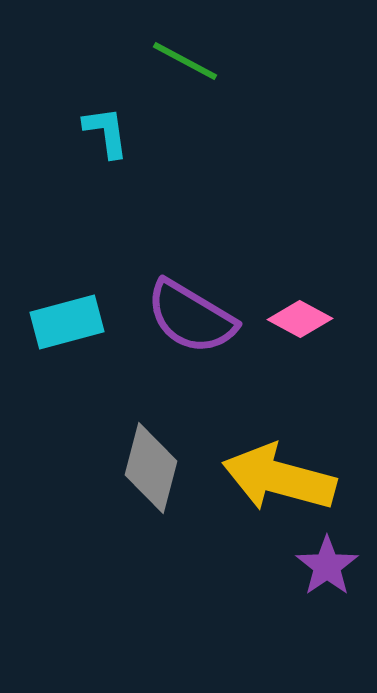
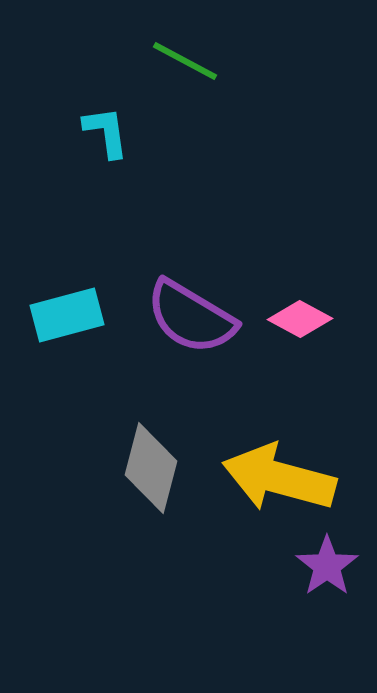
cyan rectangle: moved 7 px up
